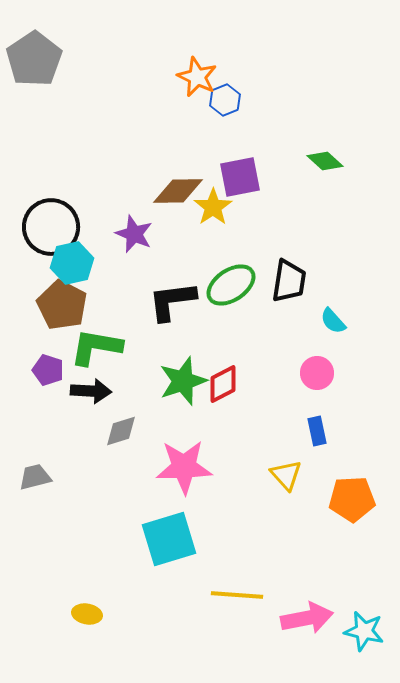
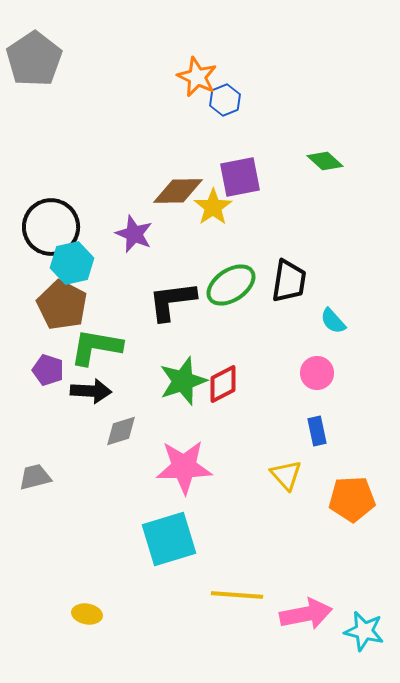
pink arrow: moved 1 px left, 4 px up
